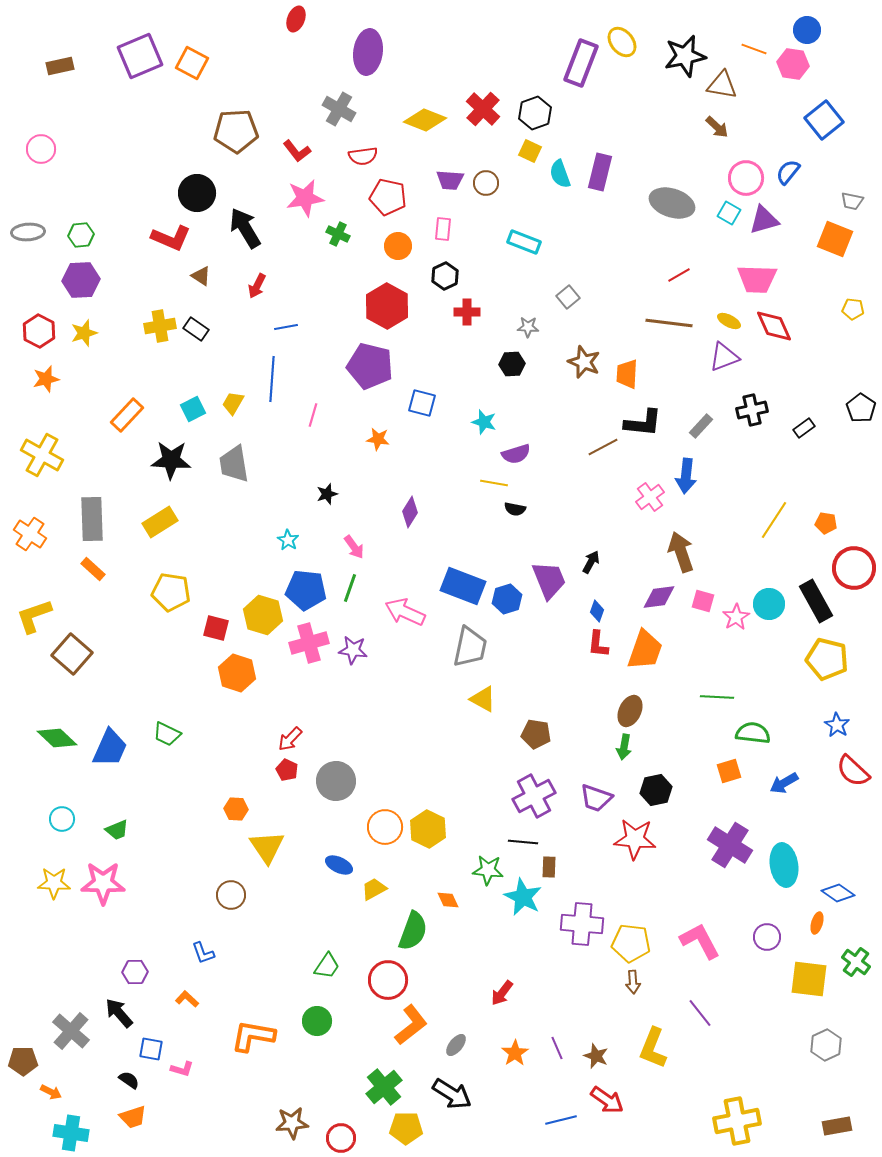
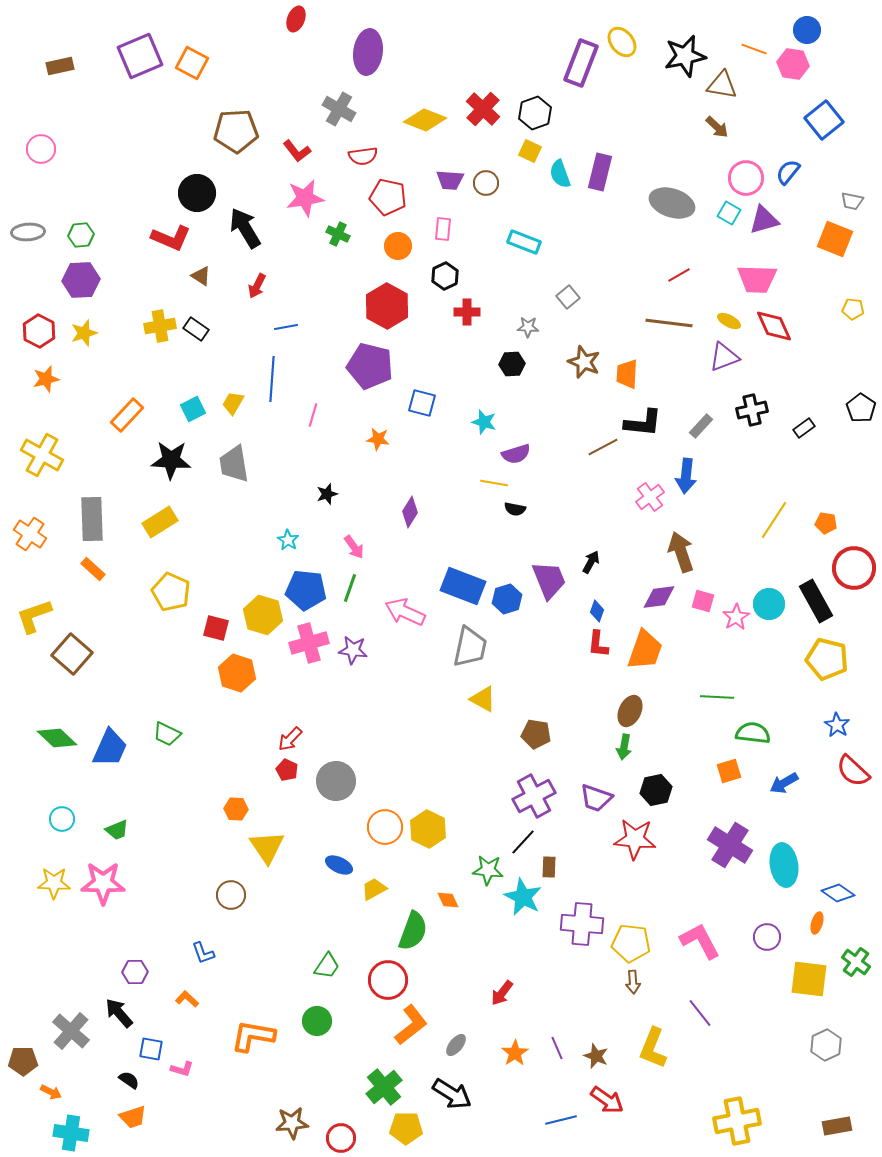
yellow pentagon at (171, 592): rotated 15 degrees clockwise
black line at (523, 842): rotated 52 degrees counterclockwise
